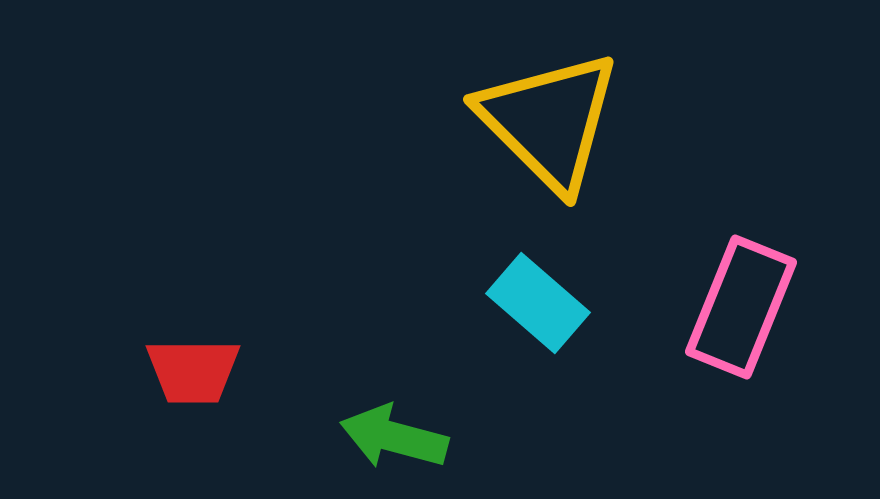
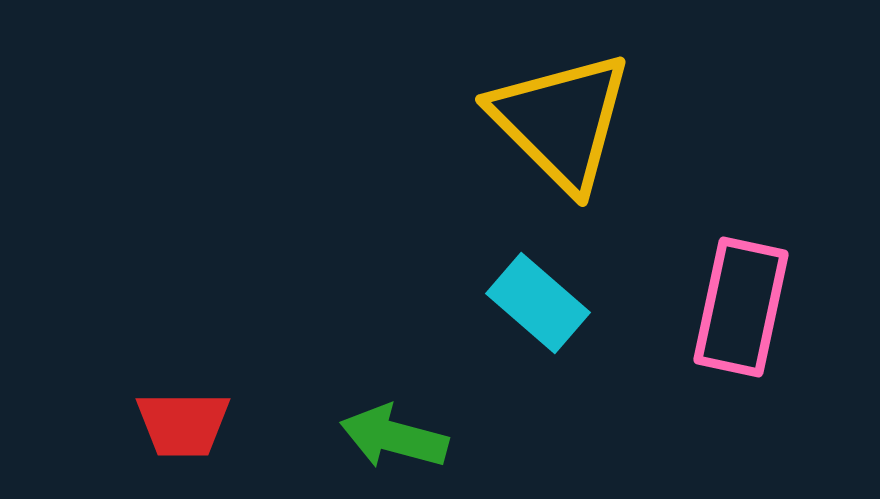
yellow triangle: moved 12 px right
pink rectangle: rotated 10 degrees counterclockwise
red trapezoid: moved 10 px left, 53 px down
